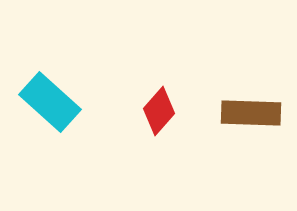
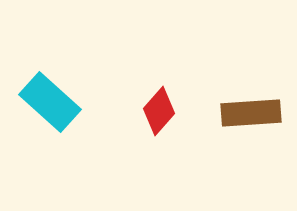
brown rectangle: rotated 6 degrees counterclockwise
